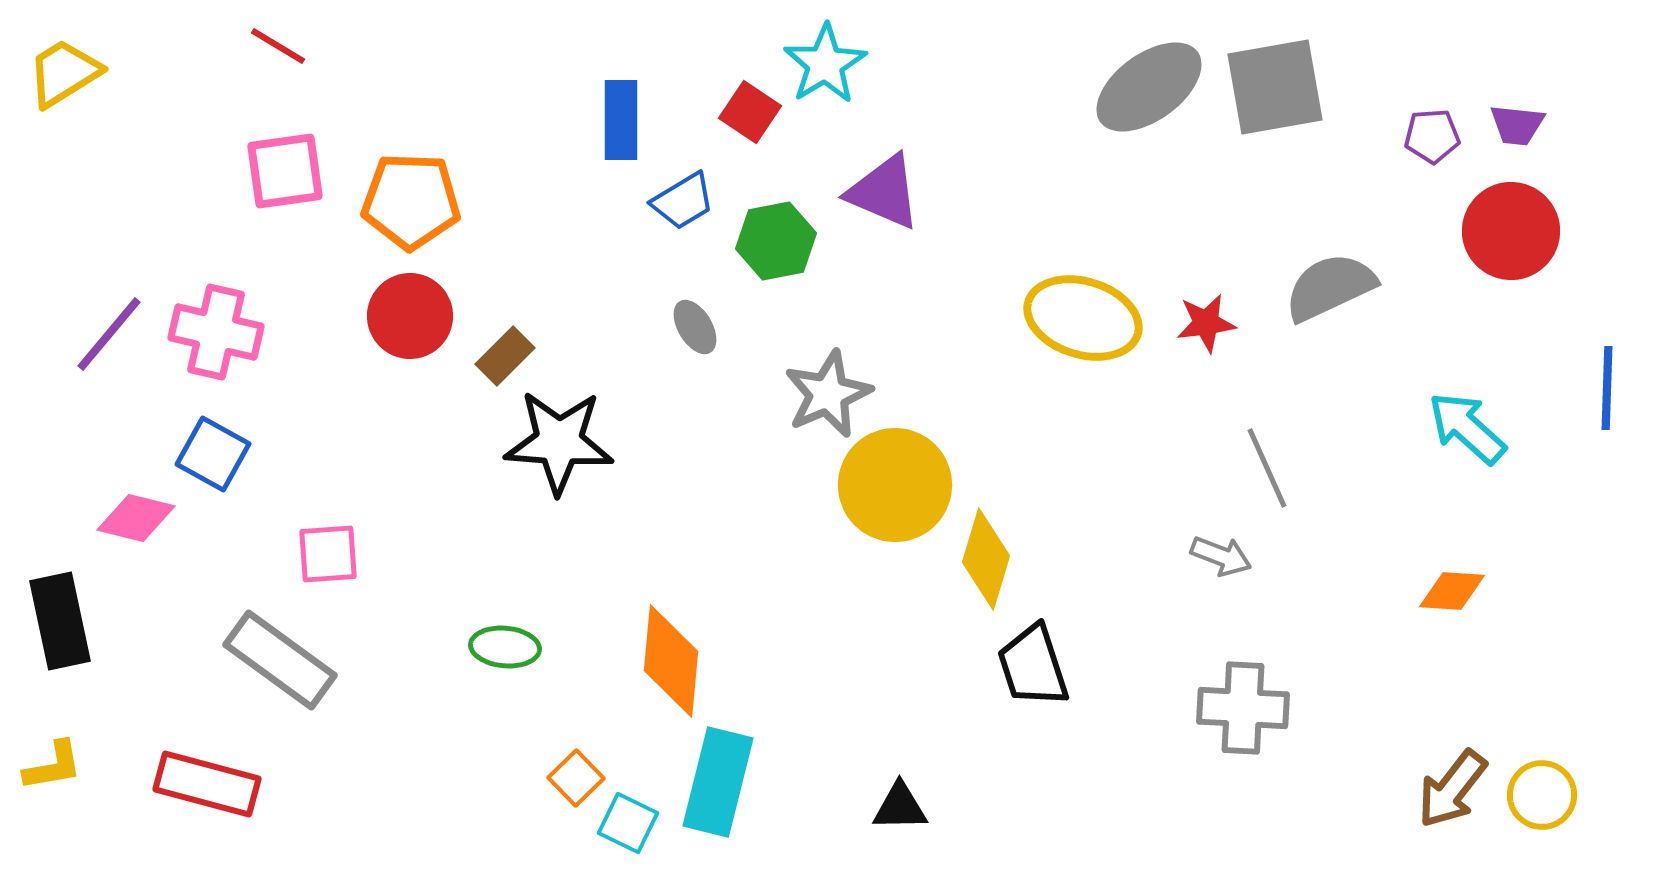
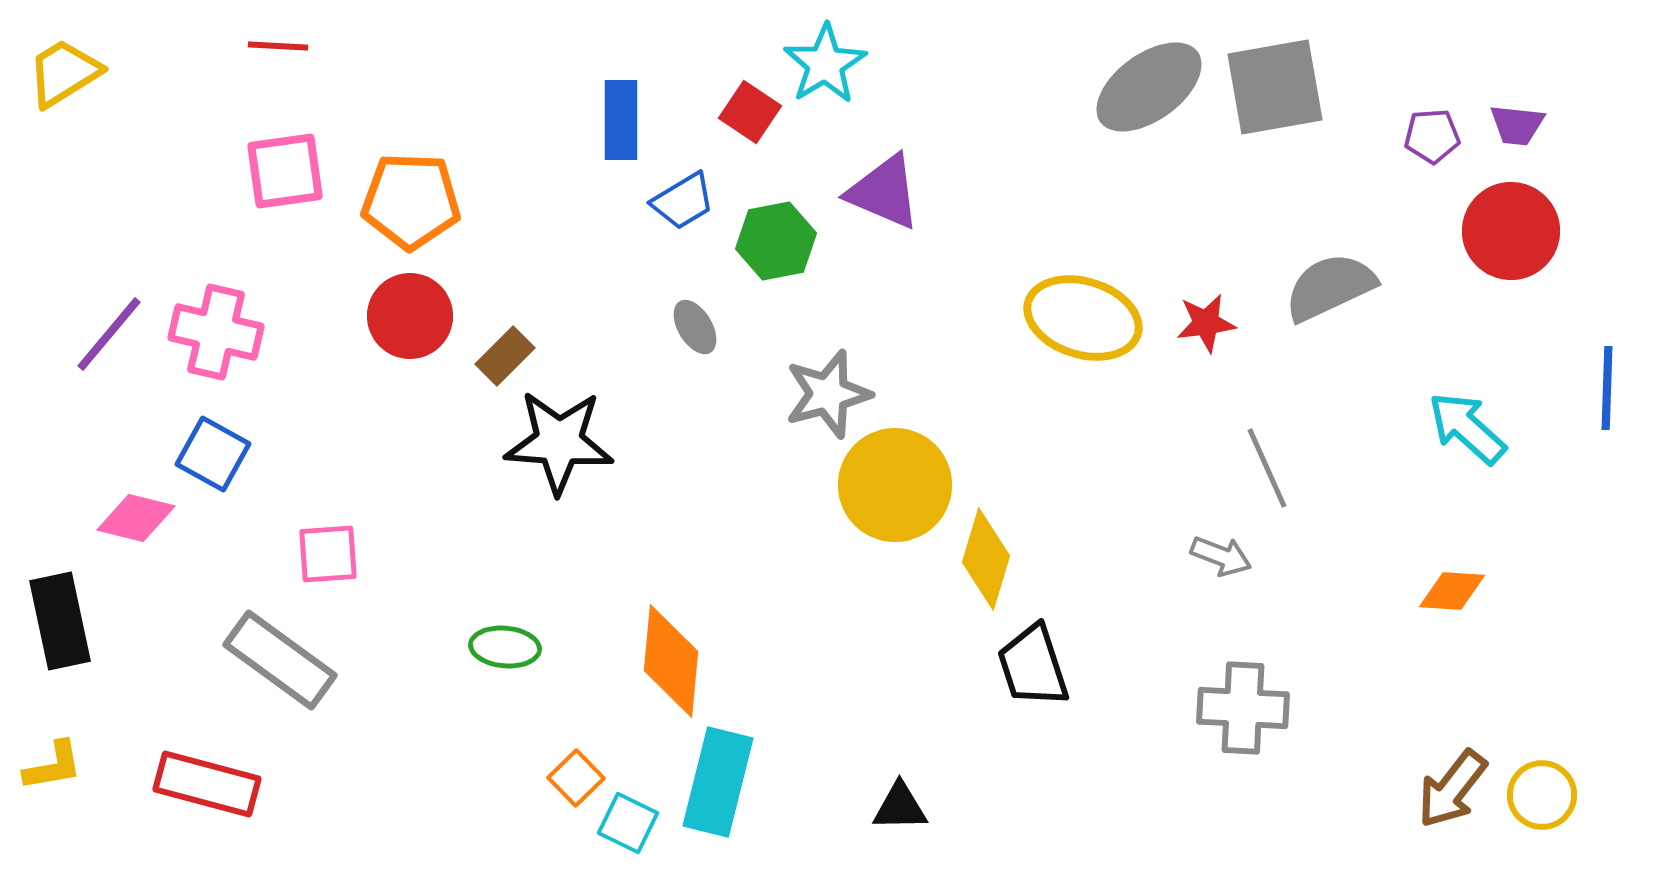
red line at (278, 46): rotated 28 degrees counterclockwise
gray star at (828, 394): rotated 8 degrees clockwise
